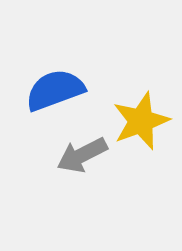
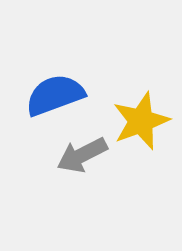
blue semicircle: moved 5 px down
